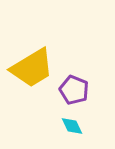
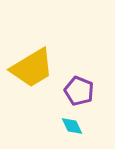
purple pentagon: moved 5 px right, 1 px down
